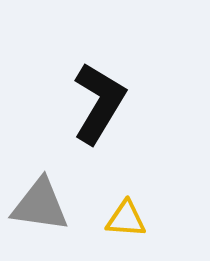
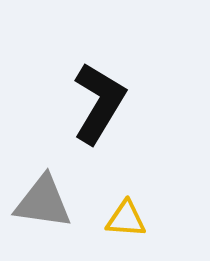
gray triangle: moved 3 px right, 3 px up
